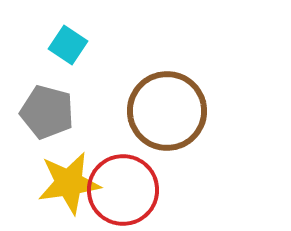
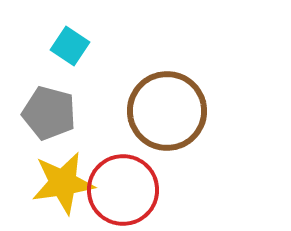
cyan square: moved 2 px right, 1 px down
gray pentagon: moved 2 px right, 1 px down
yellow star: moved 6 px left
